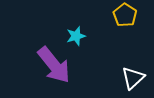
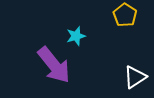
white triangle: moved 2 px right, 1 px up; rotated 10 degrees clockwise
